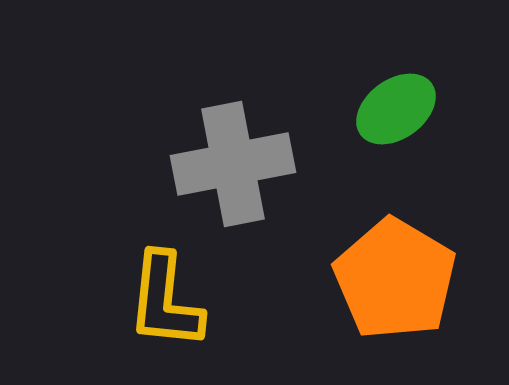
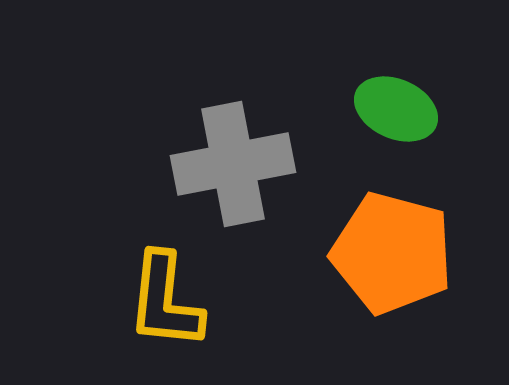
green ellipse: rotated 60 degrees clockwise
orange pentagon: moved 3 px left, 26 px up; rotated 16 degrees counterclockwise
